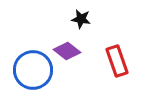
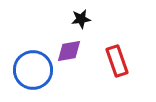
black star: rotated 18 degrees counterclockwise
purple diamond: moved 2 px right; rotated 48 degrees counterclockwise
